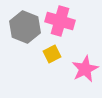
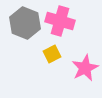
gray hexagon: moved 4 px up
pink star: moved 1 px up
